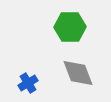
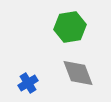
green hexagon: rotated 8 degrees counterclockwise
